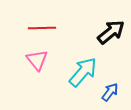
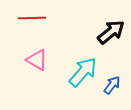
red line: moved 10 px left, 10 px up
pink triangle: rotated 20 degrees counterclockwise
blue arrow: moved 2 px right, 7 px up
